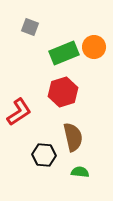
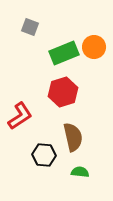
red L-shape: moved 1 px right, 4 px down
